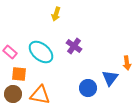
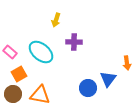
yellow arrow: moved 6 px down
purple cross: moved 4 px up; rotated 35 degrees counterclockwise
orange square: rotated 35 degrees counterclockwise
blue triangle: moved 2 px left, 1 px down
